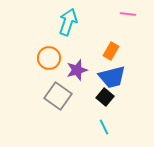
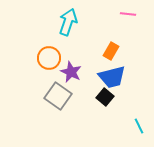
purple star: moved 6 px left, 2 px down; rotated 30 degrees counterclockwise
cyan line: moved 35 px right, 1 px up
